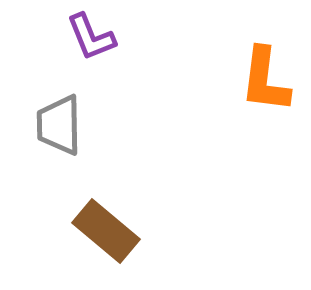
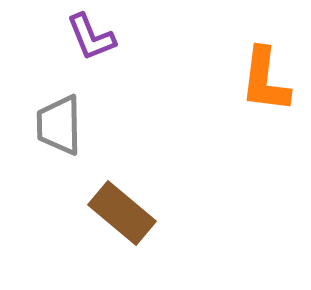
brown rectangle: moved 16 px right, 18 px up
